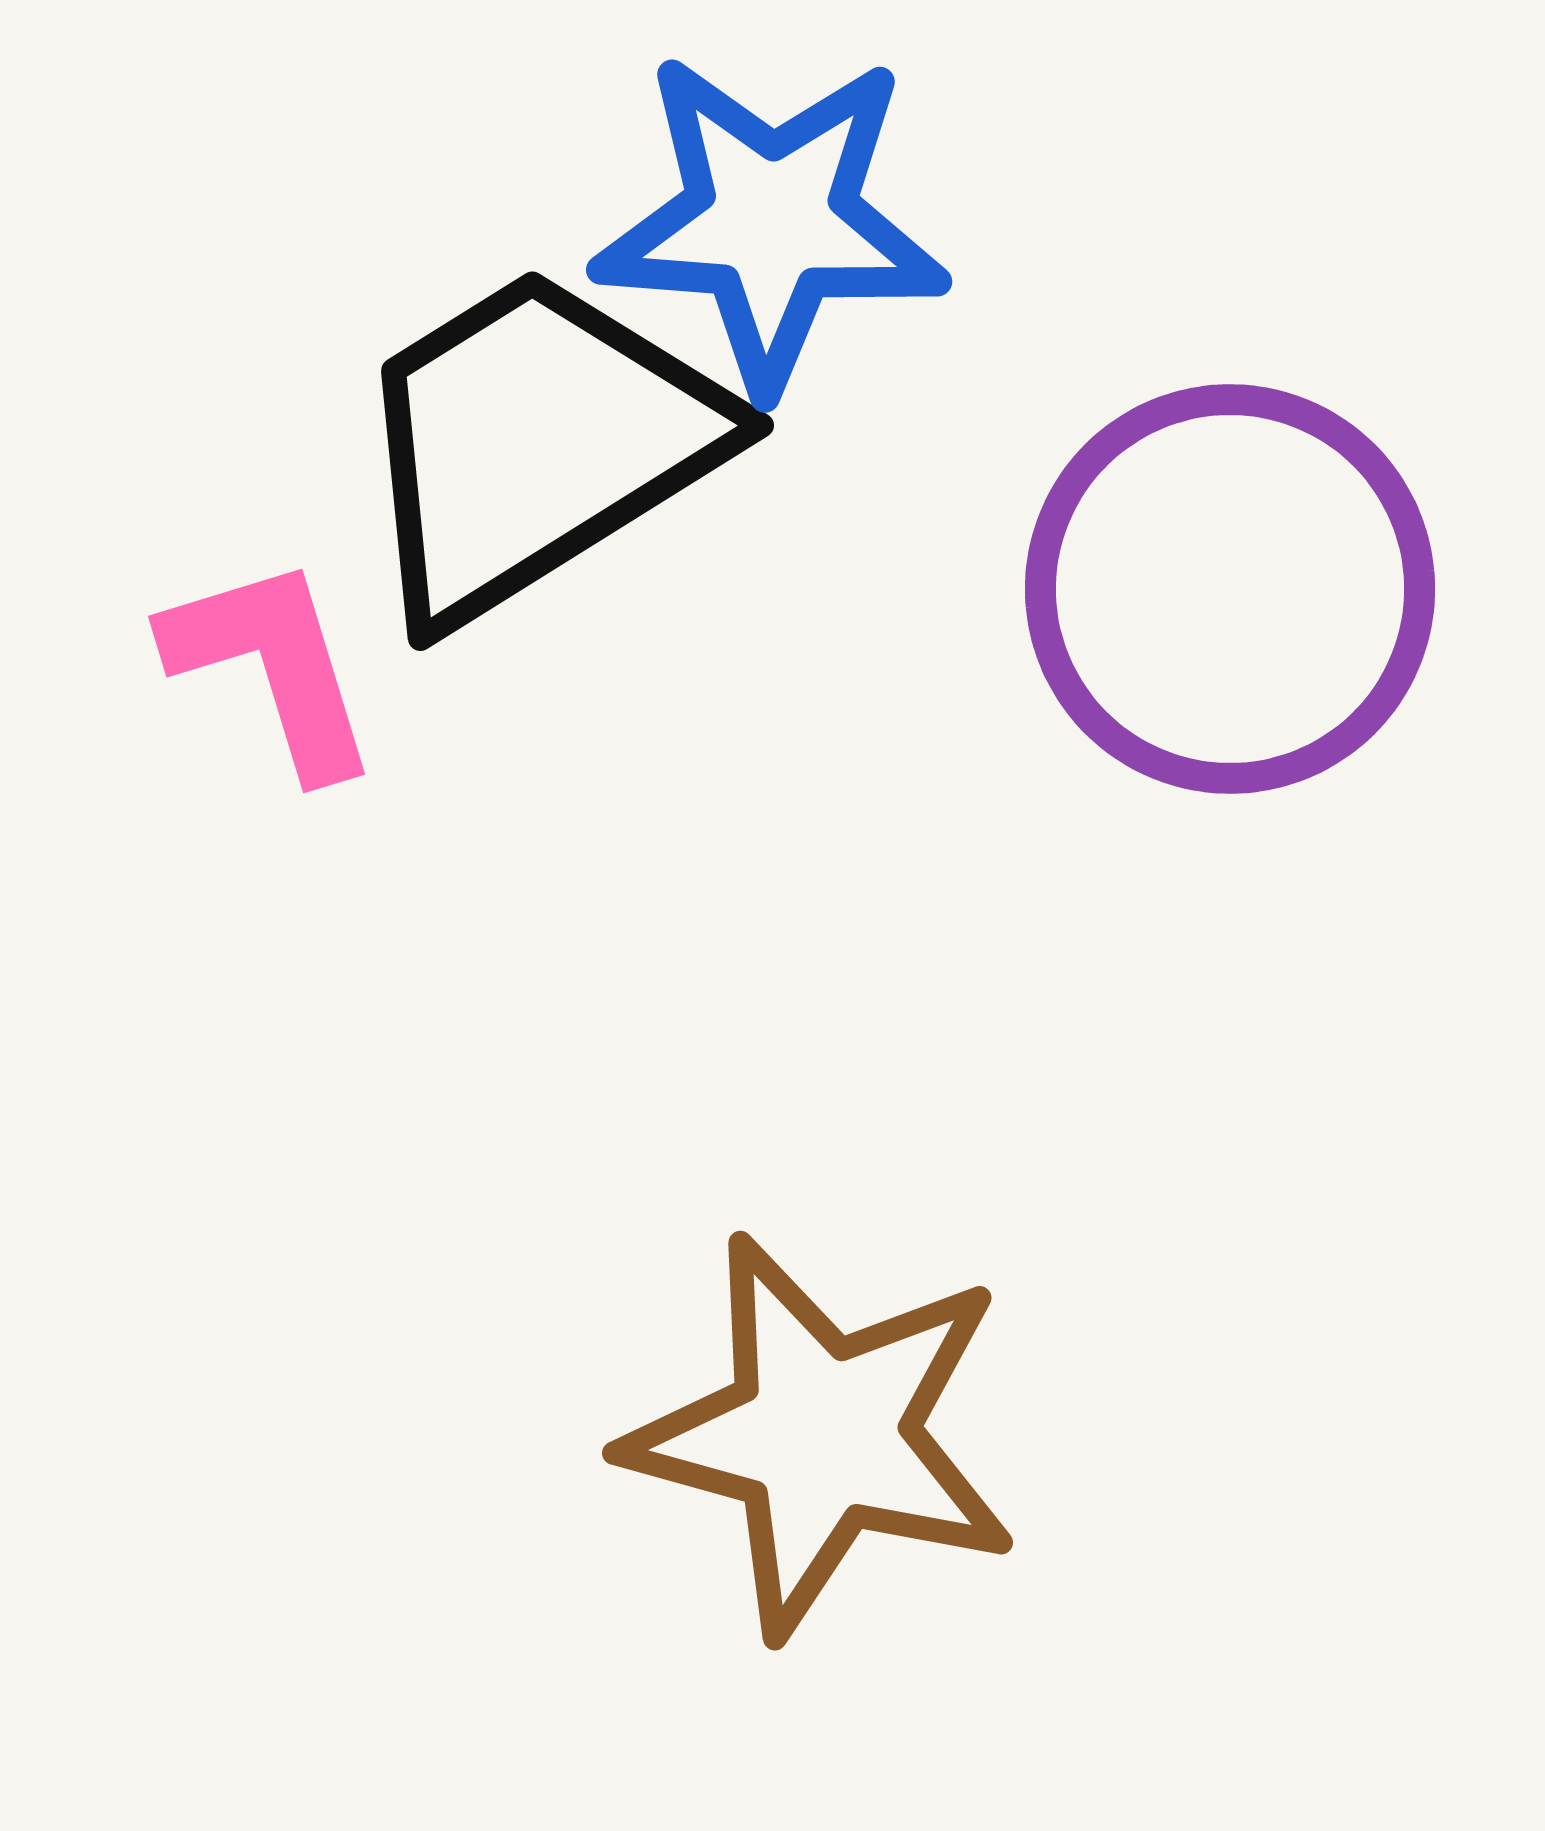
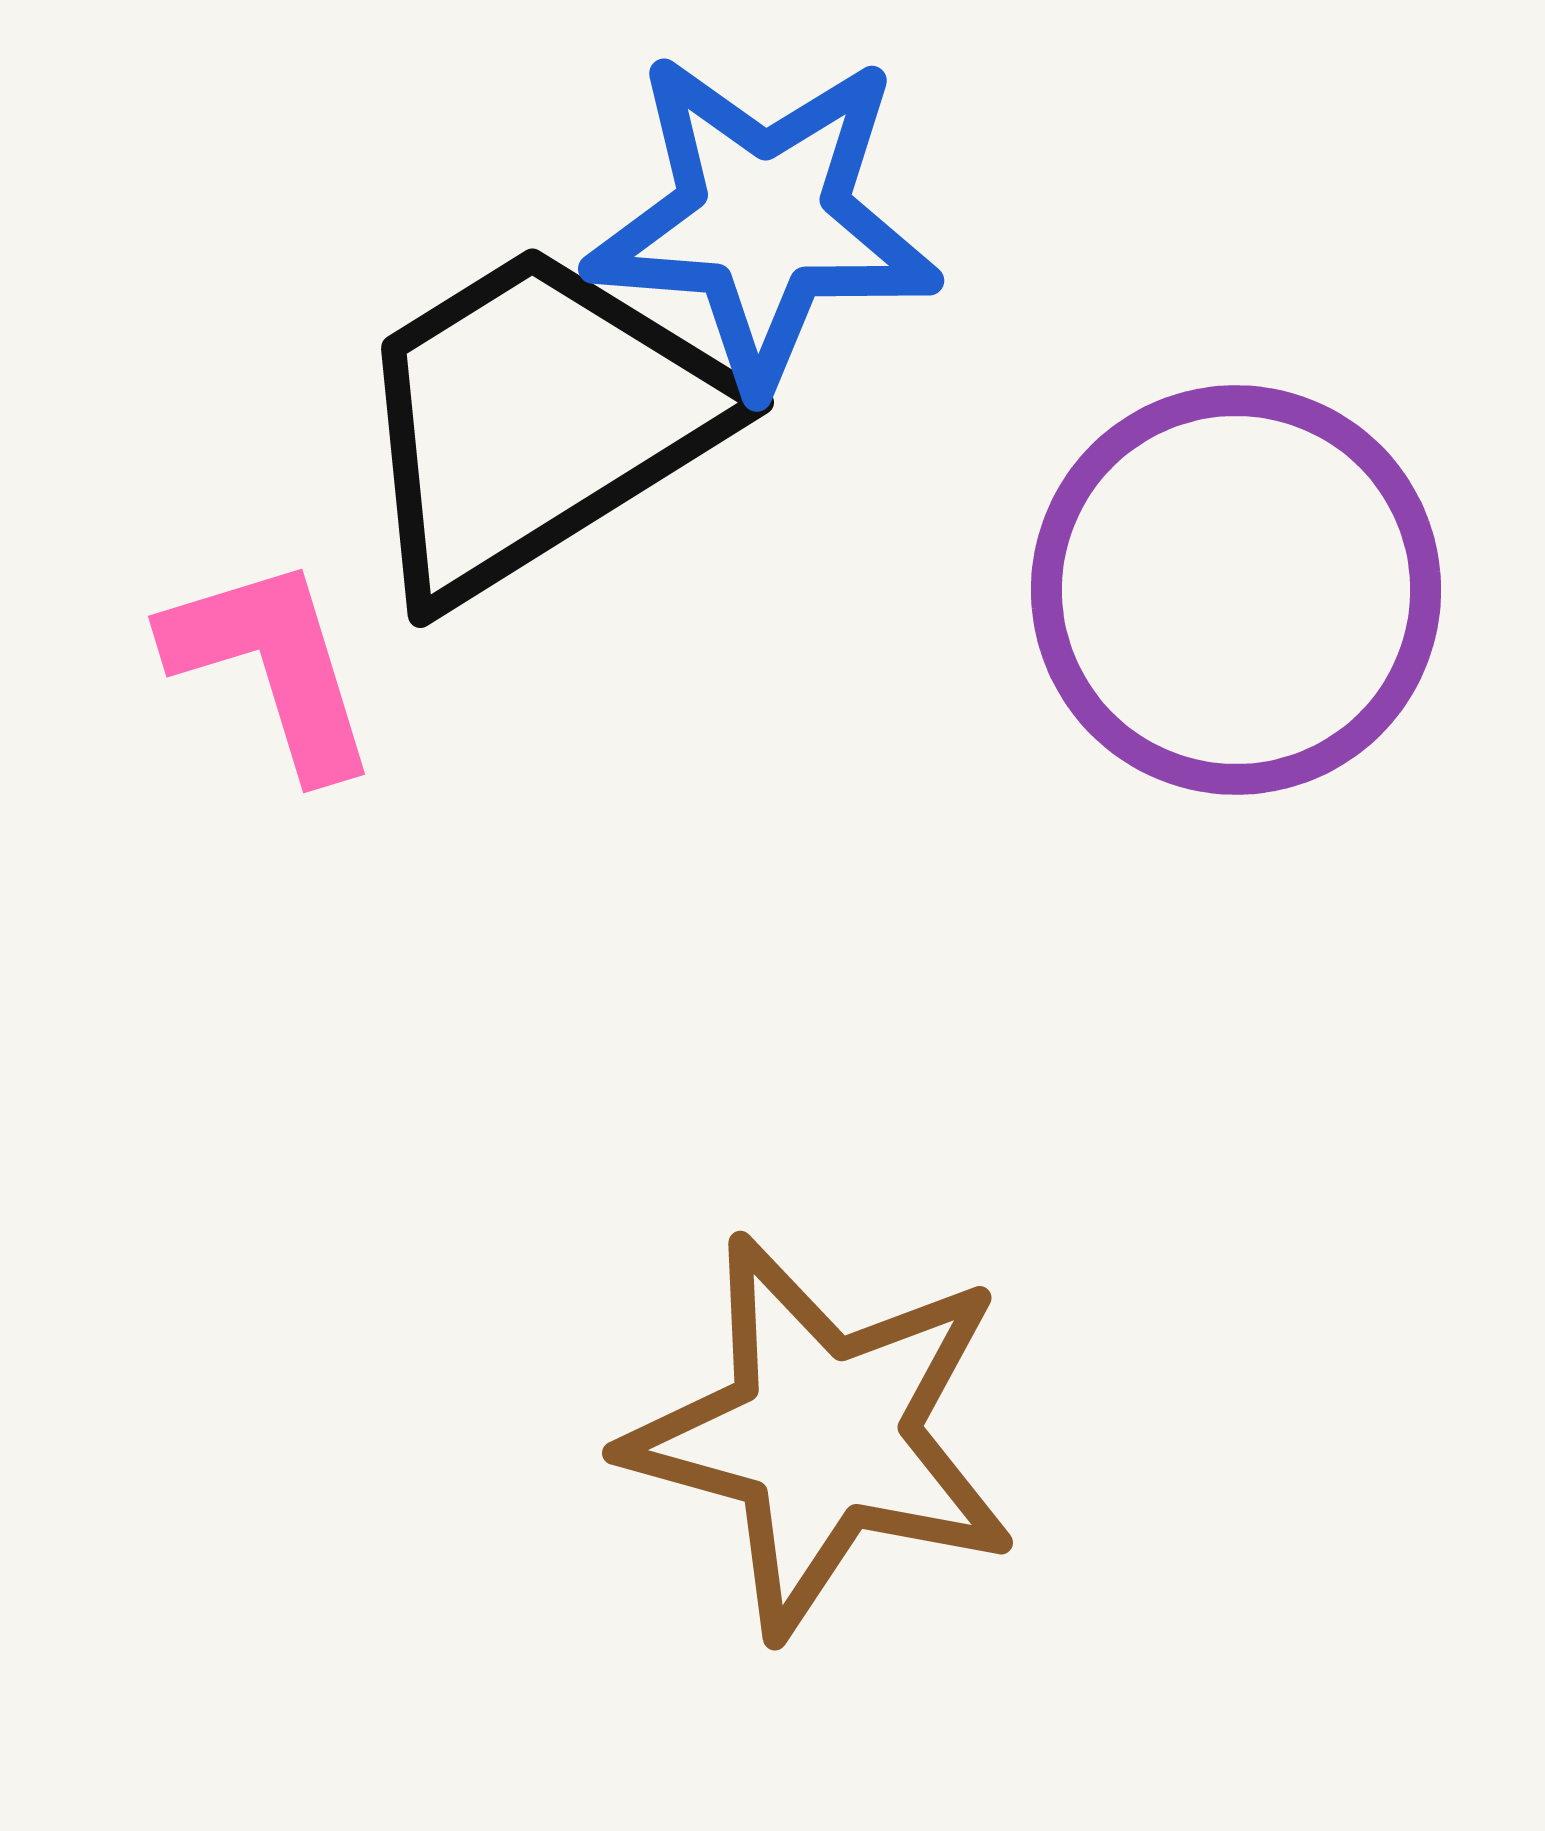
blue star: moved 8 px left, 1 px up
black trapezoid: moved 23 px up
purple circle: moved 6 px right, 1 px down
